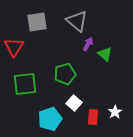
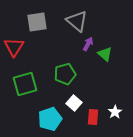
green square: rotated 10 degrees counterclockwise
